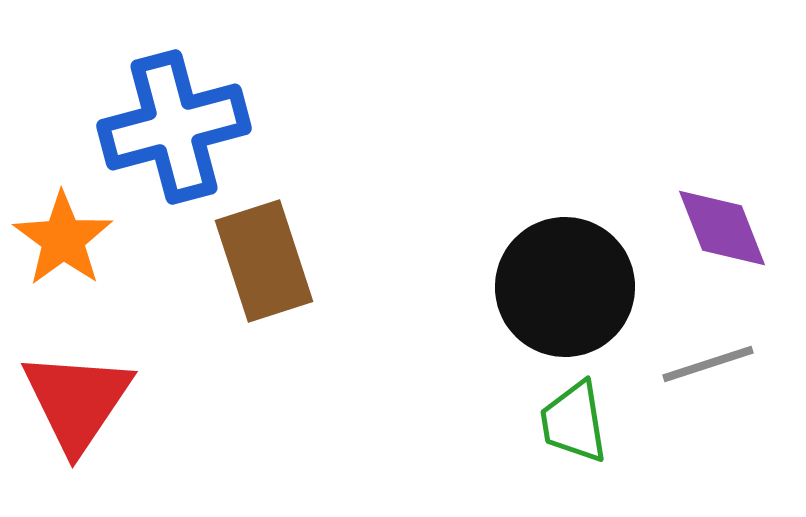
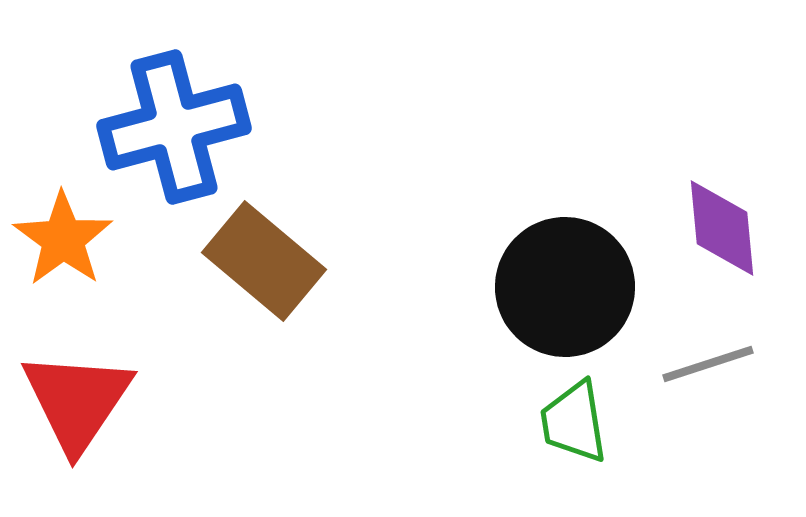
purple diamond: rotated 16 degrees clockwise
brown rectangle: rotated 32 degrees counterclockwise
